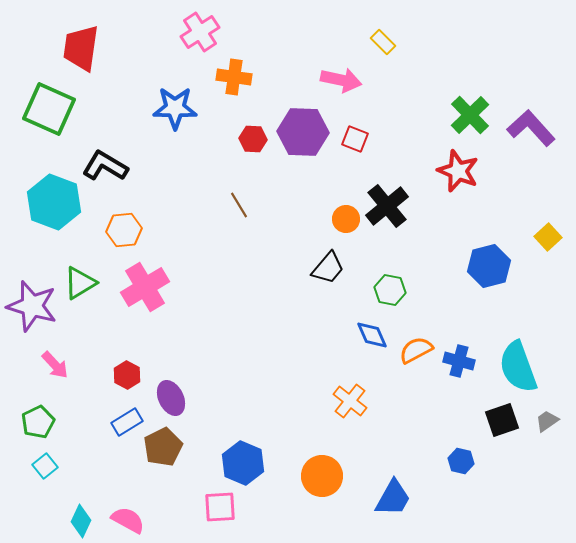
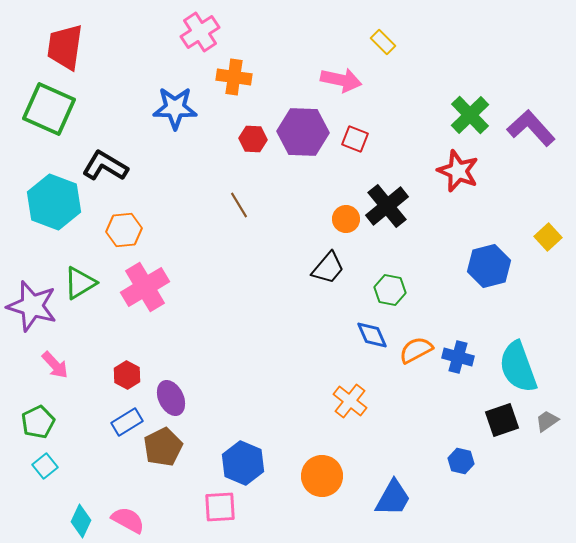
red trapezoid at (81, 48): moved 16 px left, 1 px up
blue cross at (459, 361): moved 1 px left, 4 px up
